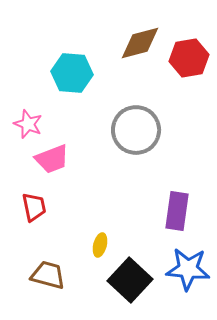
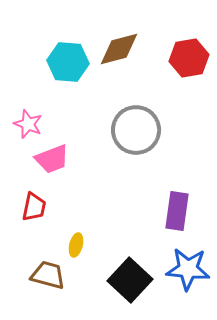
brown diamond: moved 21 px left, 6 px down
cyan hexagon: moved 4 px left, 11 px up
red trapezoid: rotated 24 degrees clockwise
yellow ellipse: moved 24 px left
